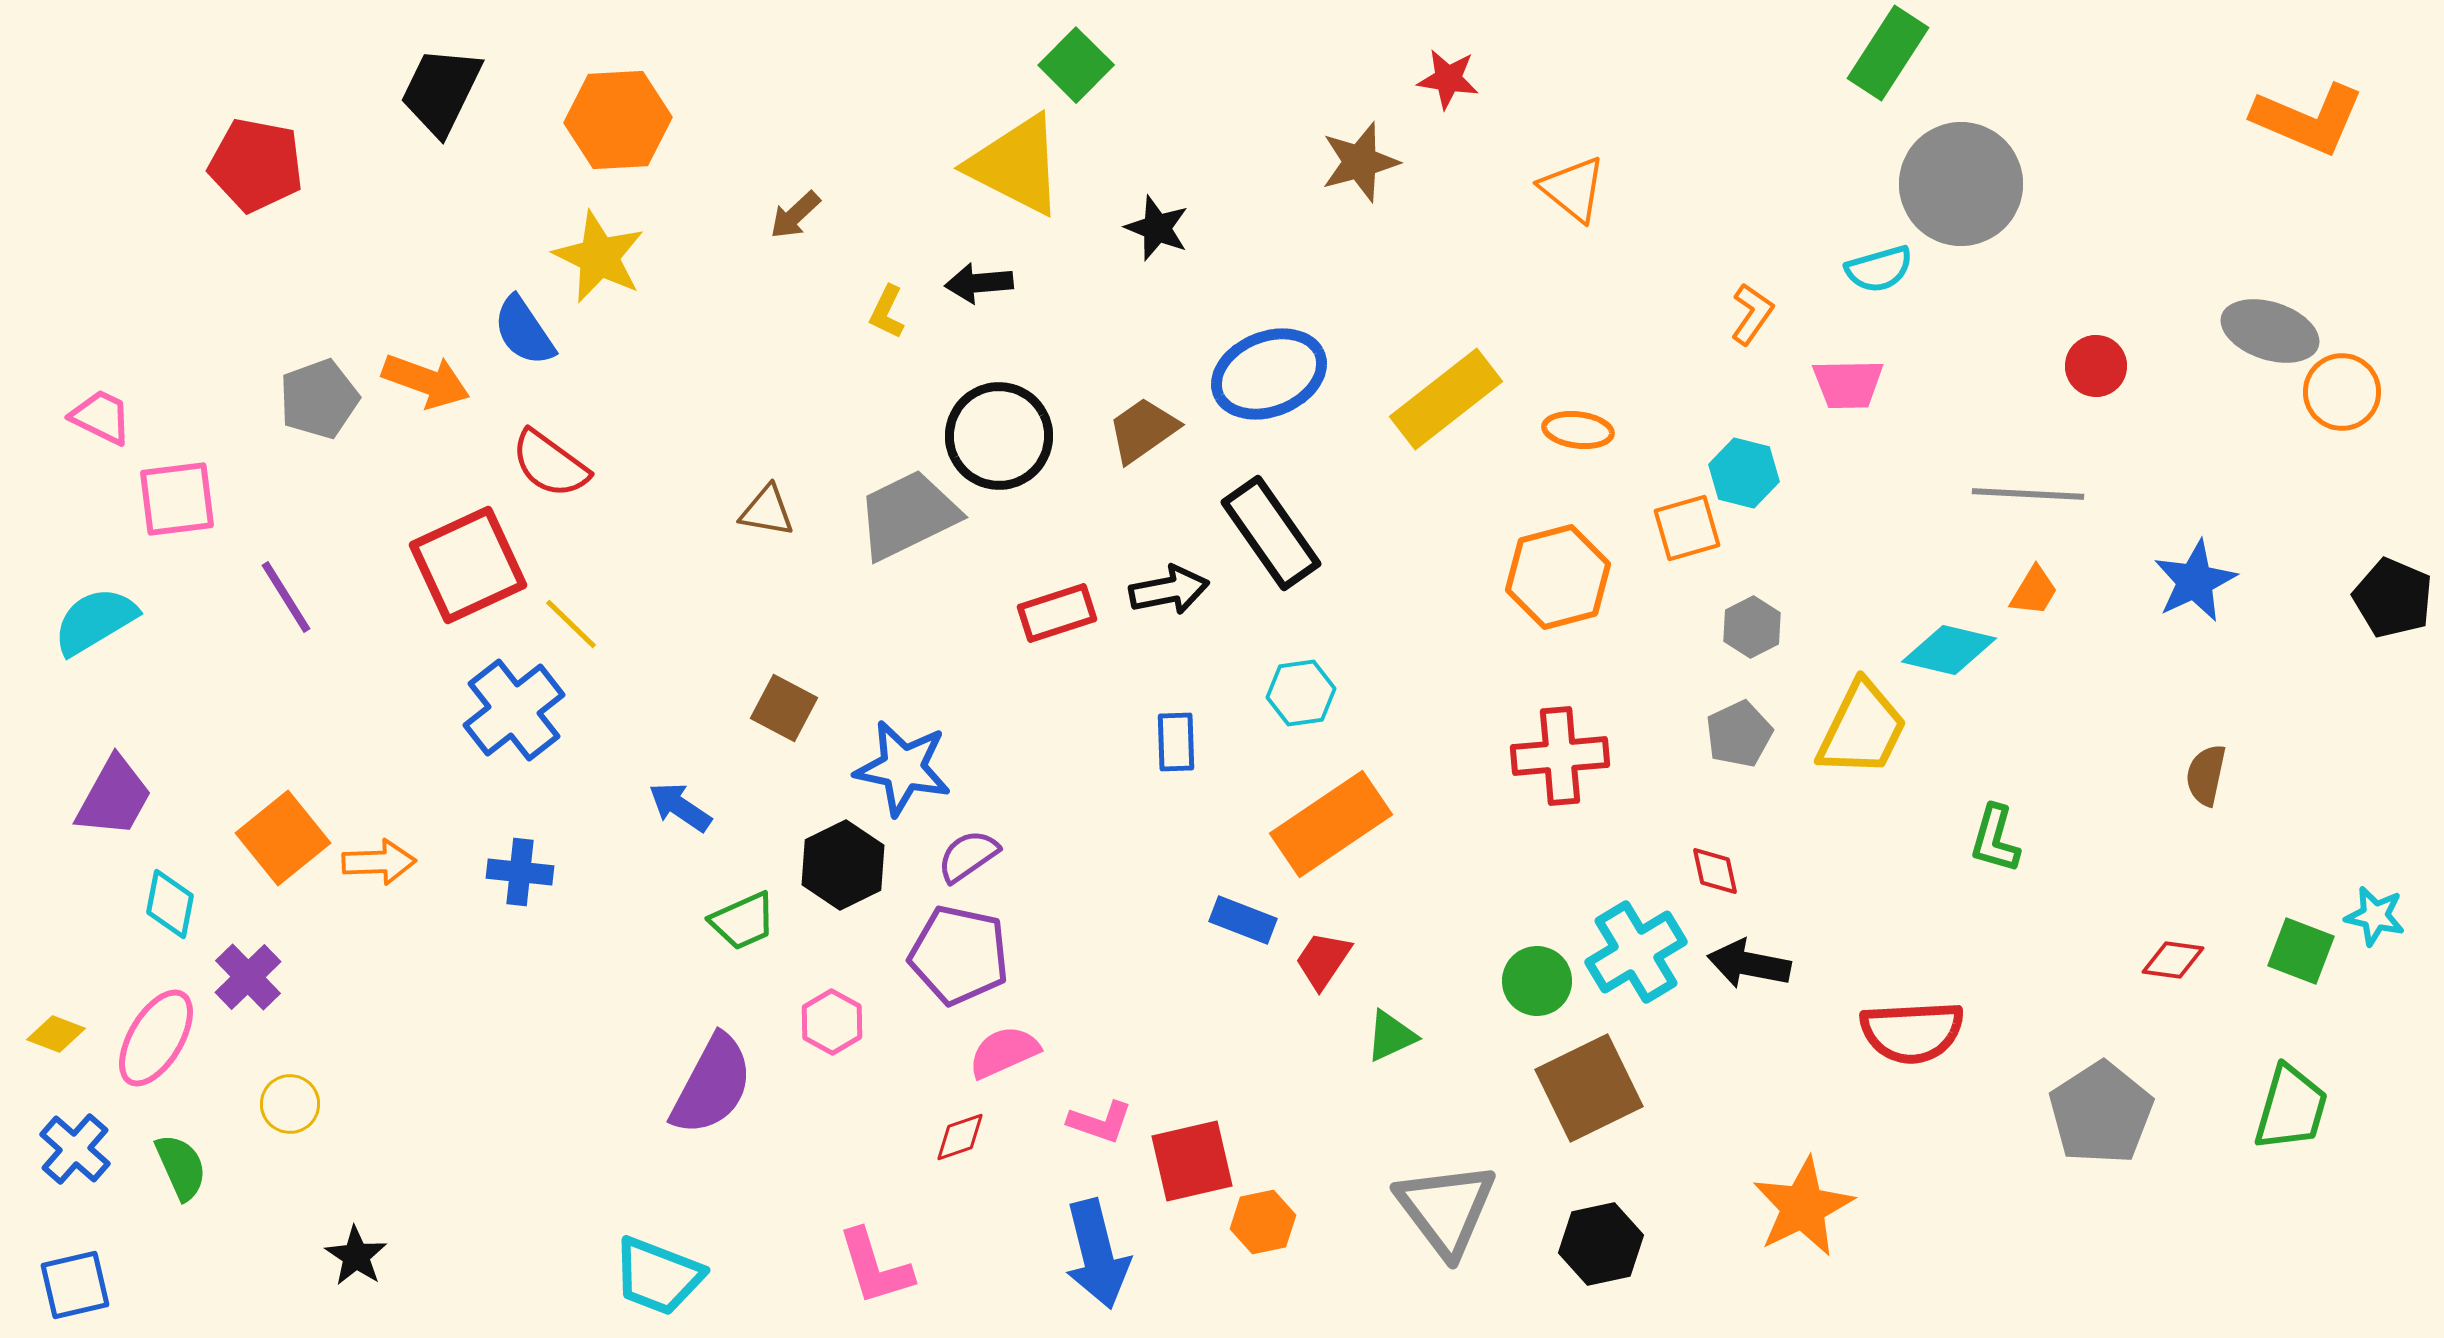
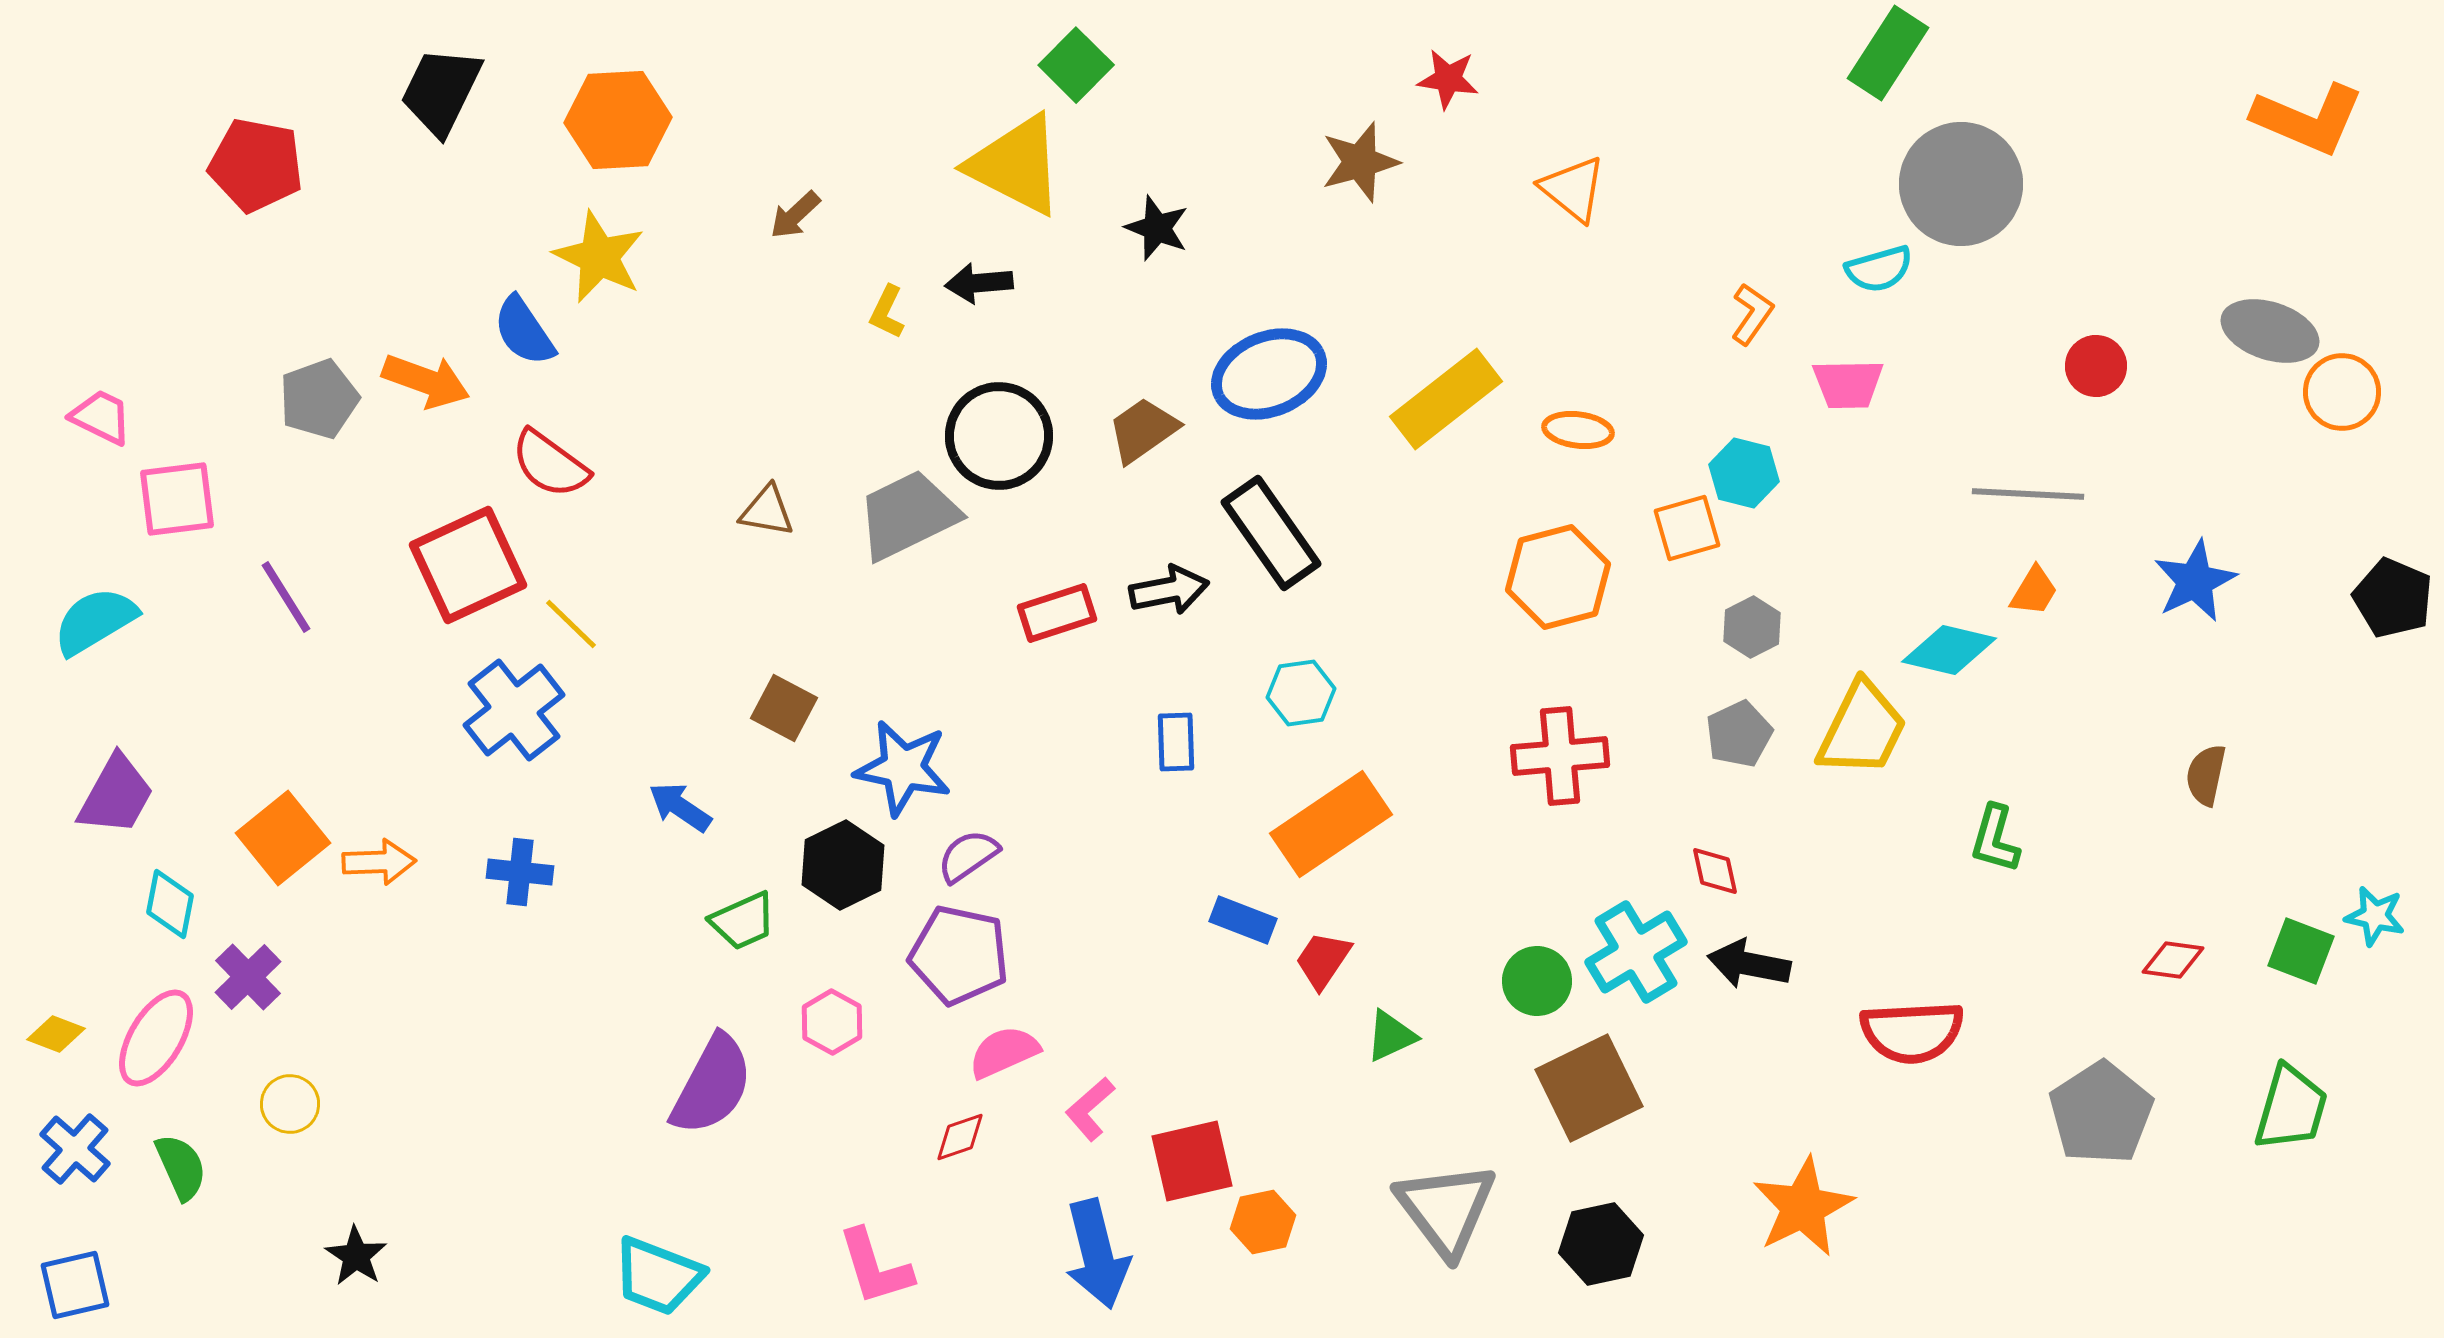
purple trapezoid at (114, 797): moved 2 px right, 2 px up
pink L-shape at (1100, 1122): moved 10 px left, 13 px up; rotated 120 degrees clockwise
